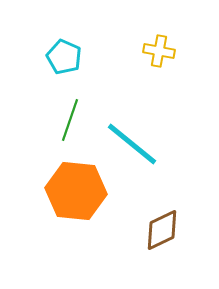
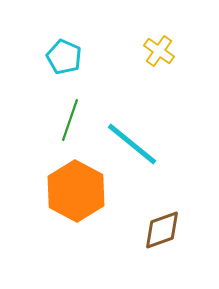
yellow cross: rotated 24 degrees clockwise
orange hexagon: rotated 22 degrees clockwise
brown diamond: rotated 6 degrees clockwise
